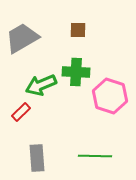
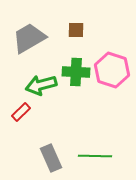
brown square: moved 2 px left
gray trapezoid: moved 7 px right
green arrow: rotated 8 degrees clockwise
pink hexagon: moved 2 px right, 26 px up
gray rectangle: moved 14 px right; rotated 20 degrees counterclockwise
